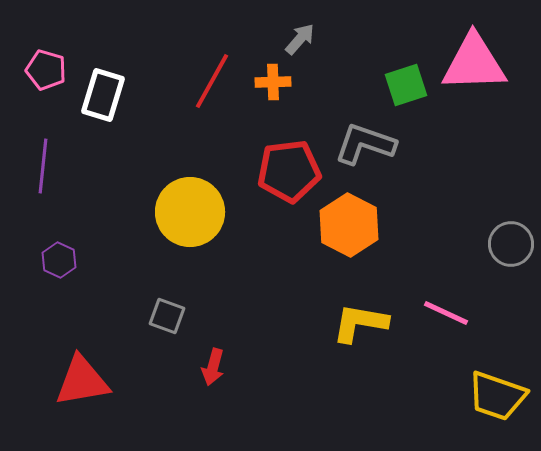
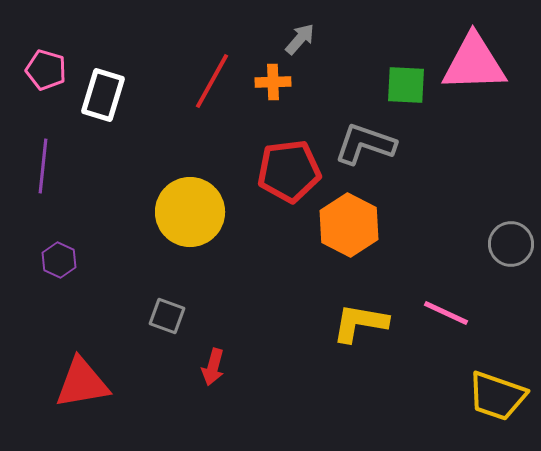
green square: rotated 21 degrees clockwise
red triangle: moved 2 px down
